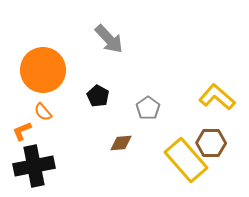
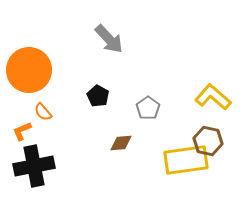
orange circle: moved 14 px left
yellow L-shape: moved 4 px left
brown hexagon: moved 3 px left, 2 px up; rotated 12 degrees clockwise
yellow rectangle: rotated 57 degrees counterclockwise
